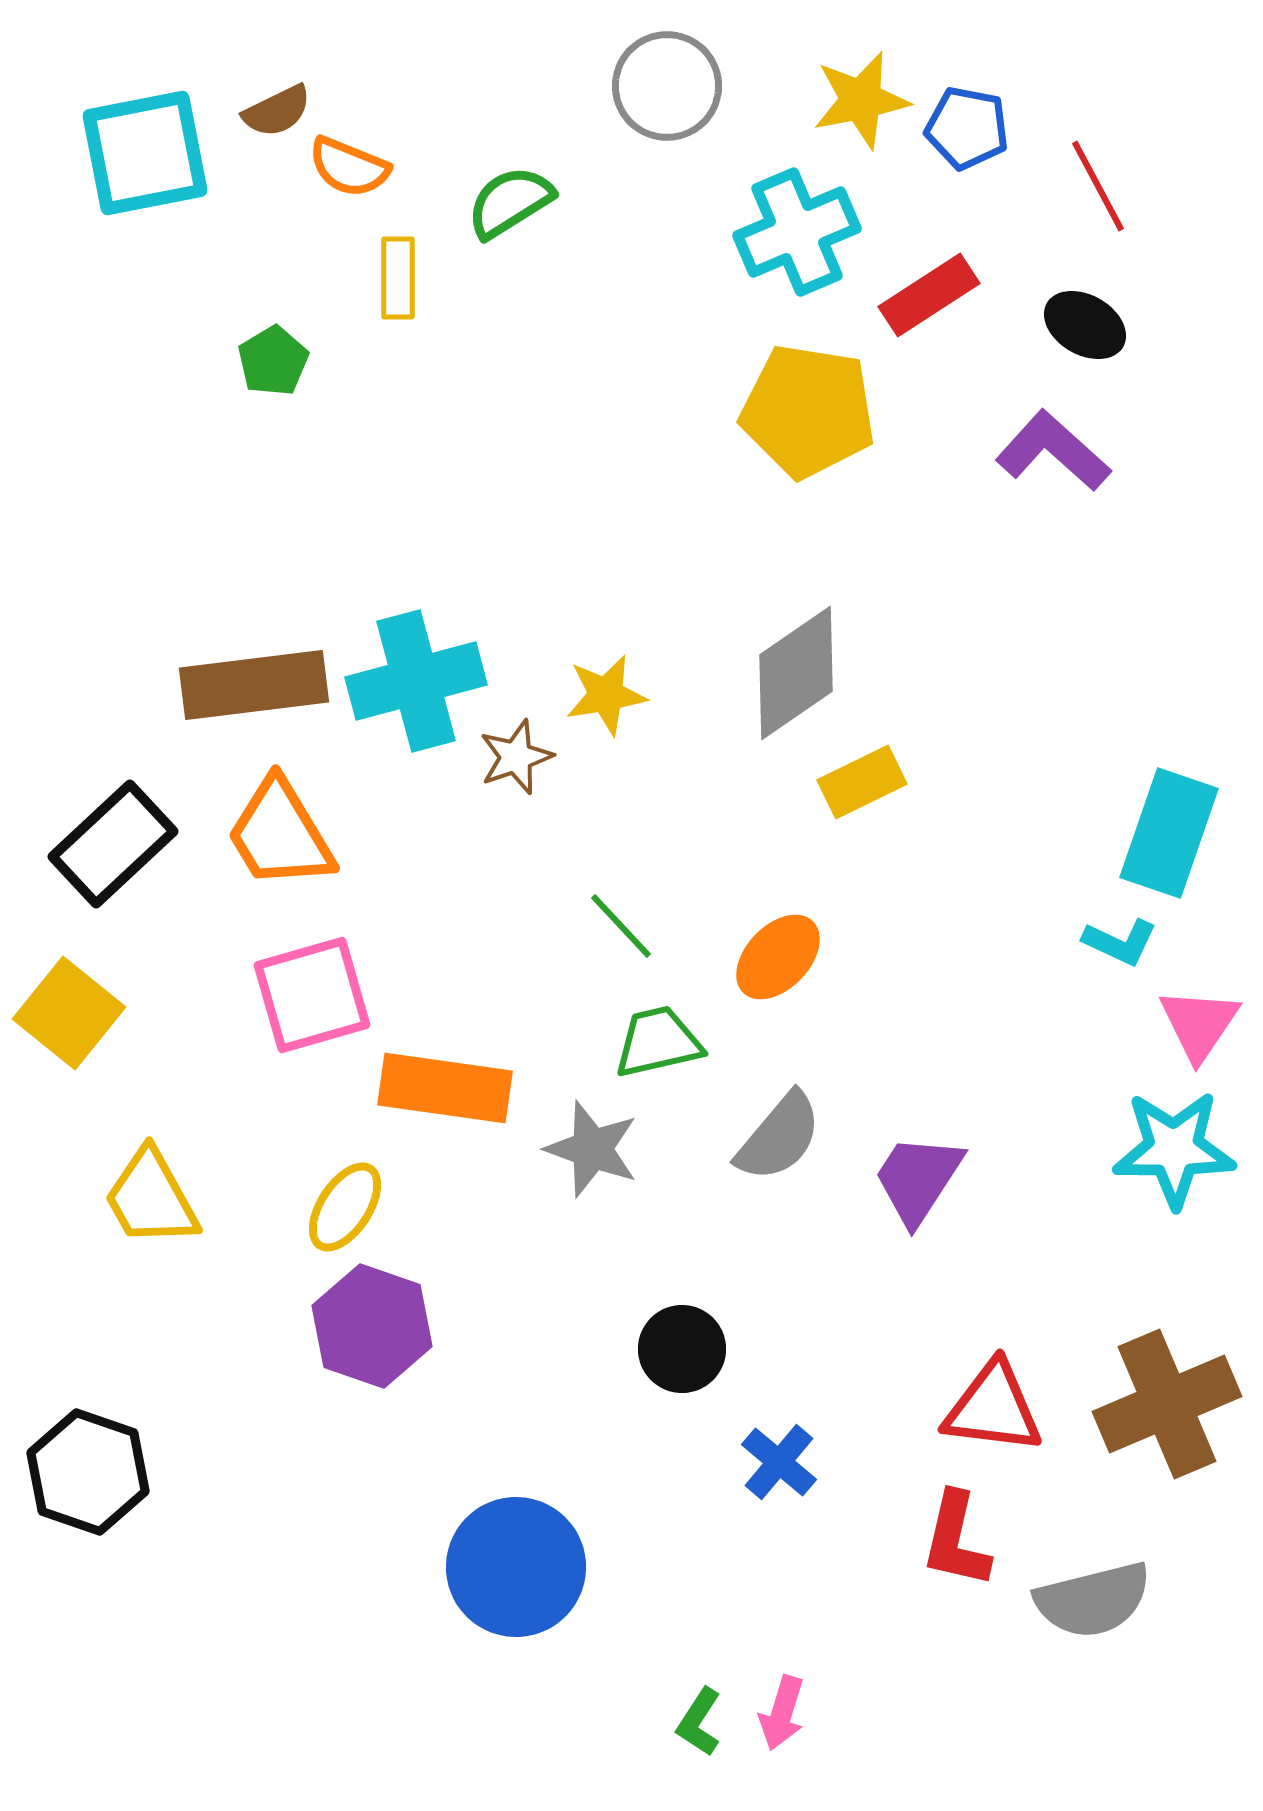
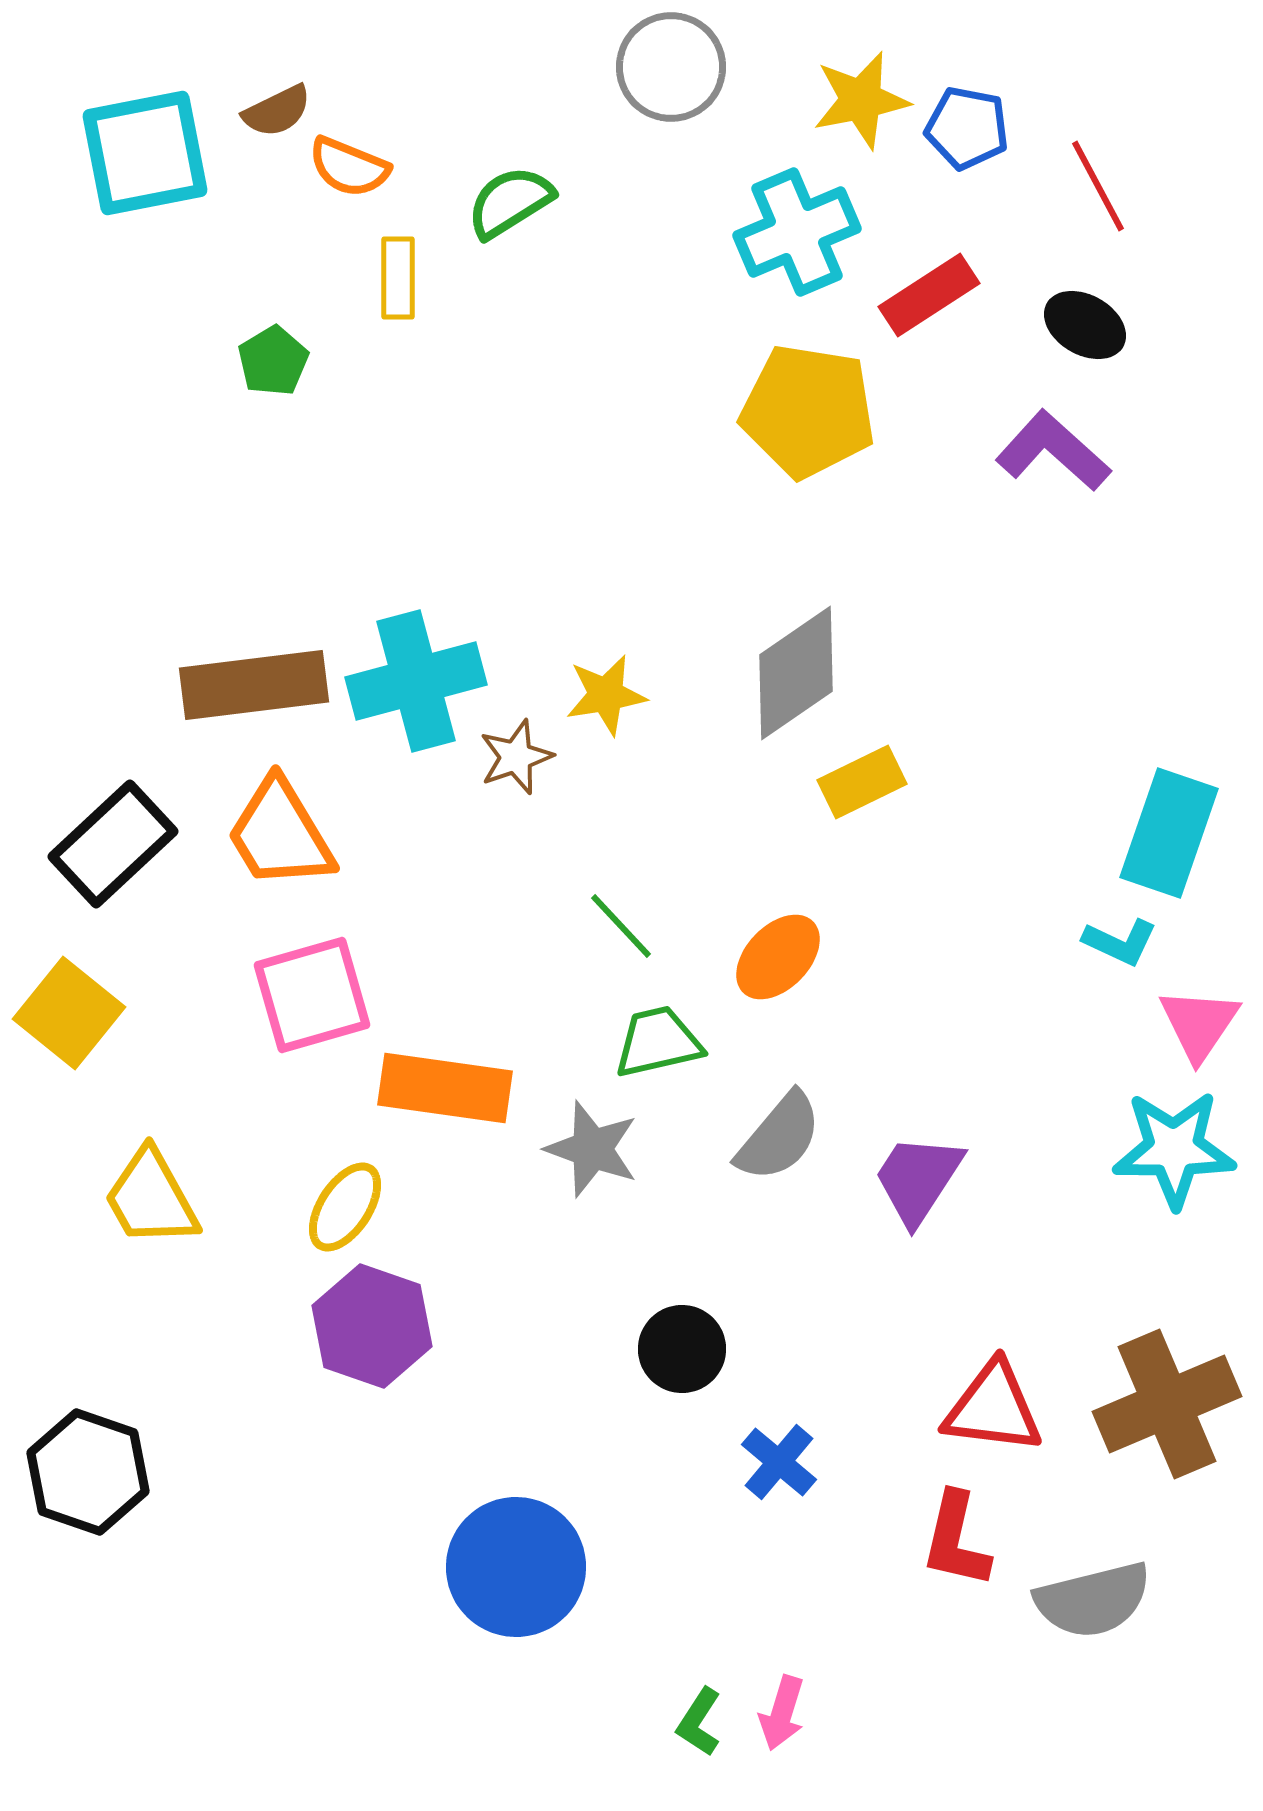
gray circle at (667, 86): moved 4 px right, 19 px up
